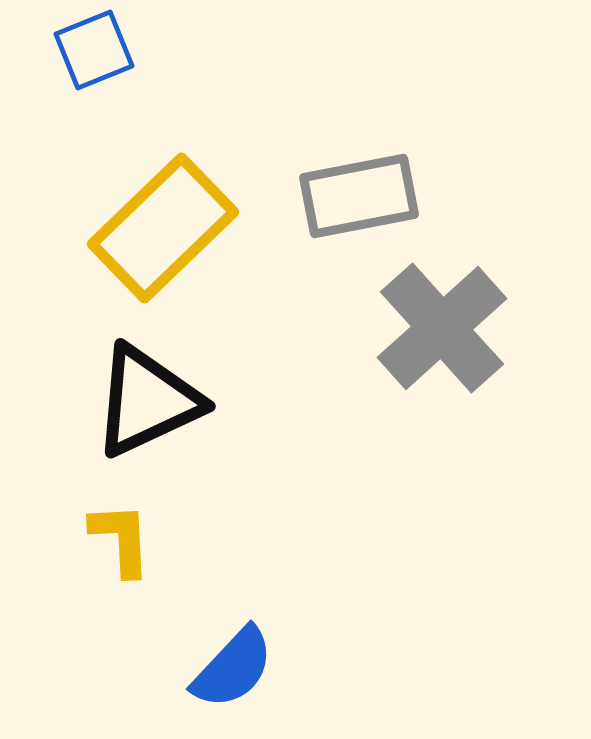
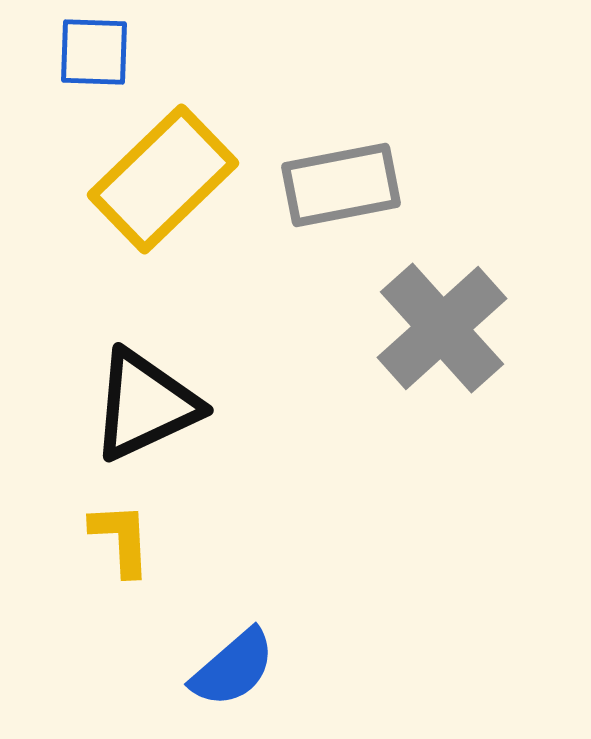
blue square: moved 2 px down; rotated 24 degrees clockwise
gray rectangle: moved 18 px left, 11 px up
yellow rectangle: moved 49 px up
black triangle: moved 2 px left, 4 px down
blue semicircle: rotated 6 degrees clockwise
